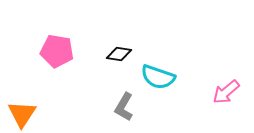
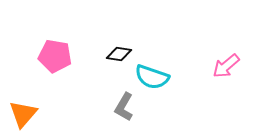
pink pentagon: moved 2 px left, 5 px down
cyan semicircle: moved 6 px left
pink arrow: moved 26 px up
orange triangle: moved 1 px right; rotated 8 degrees clockwise
